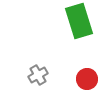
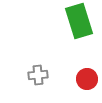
gray cross: rotated 24 degrees clockwise
